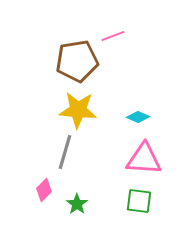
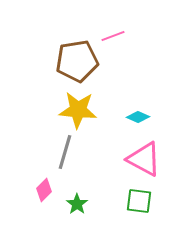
pink triangle: rotated 24 degrees clockwise
